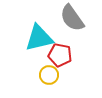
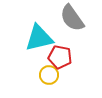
red pentagon: moved 2 px down
